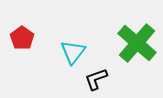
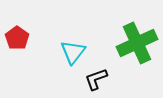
red pentagon: moved 5 px left
green cross: rotated 24 degrees clockwise
